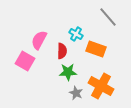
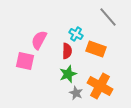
red semicircle: moved 5 px right
pink square: rotated 18 degrees counterclockwise
green star: moved 2 px down; rotated 18 degrees counterclockwise
orange cross: moved 1 px left
